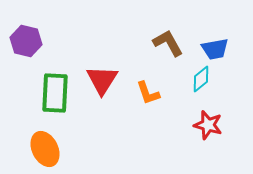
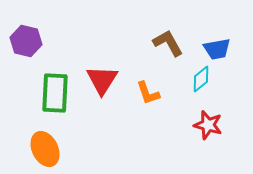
blue trapezoid: moved 2 px right
